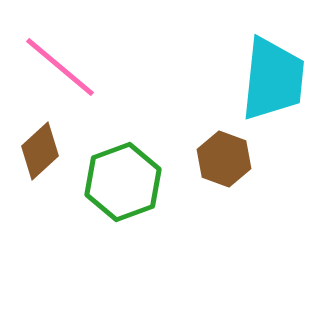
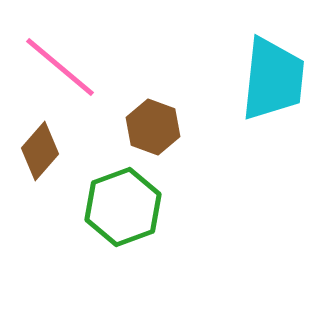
brown diamond: rotated 6 degrees counterclockwise
brown hexagon: moved 71 px left, 32 px up
green hexagon: moved 25 px down
